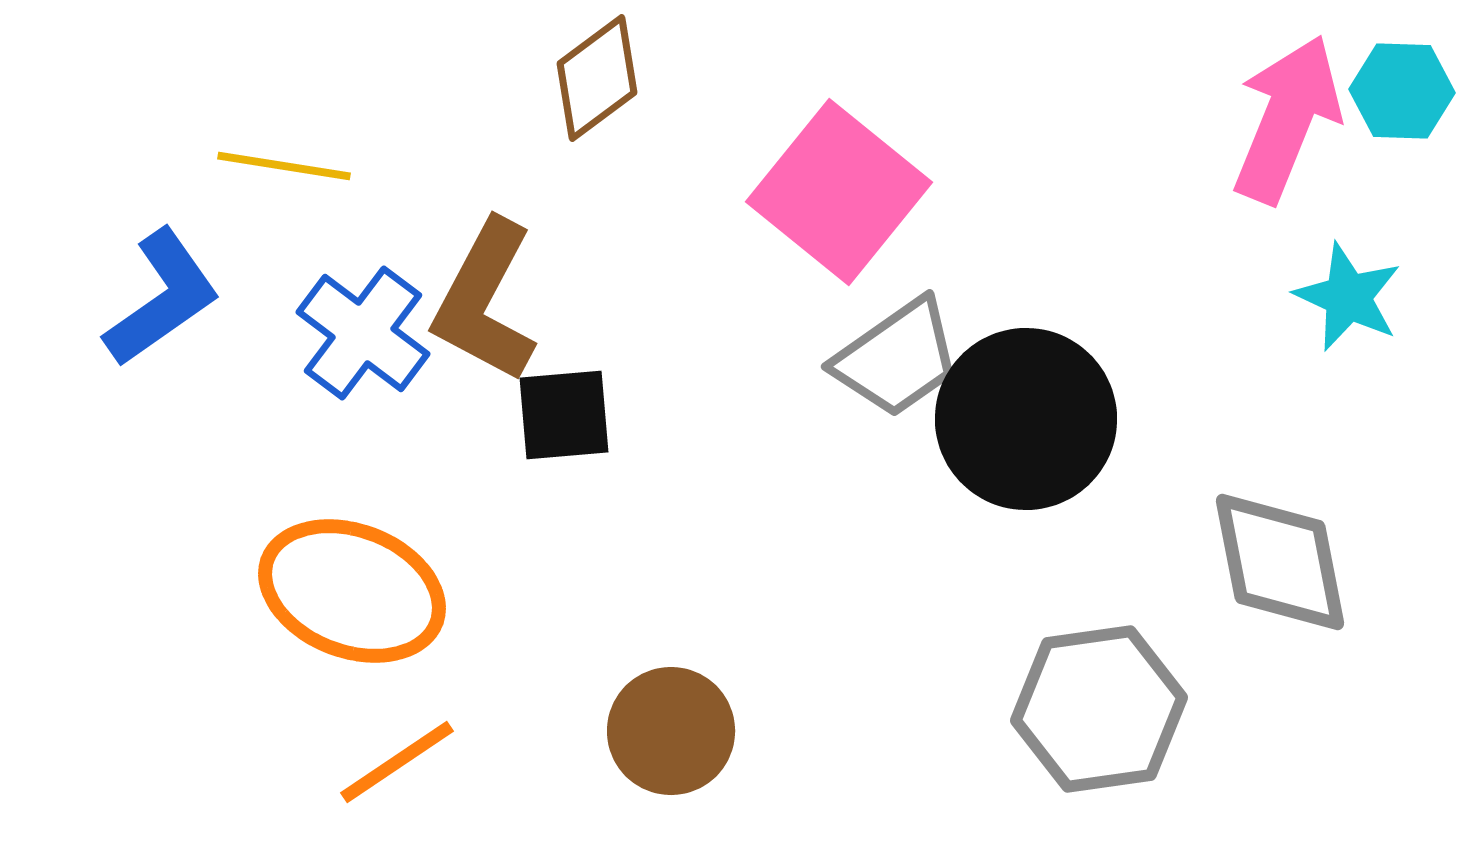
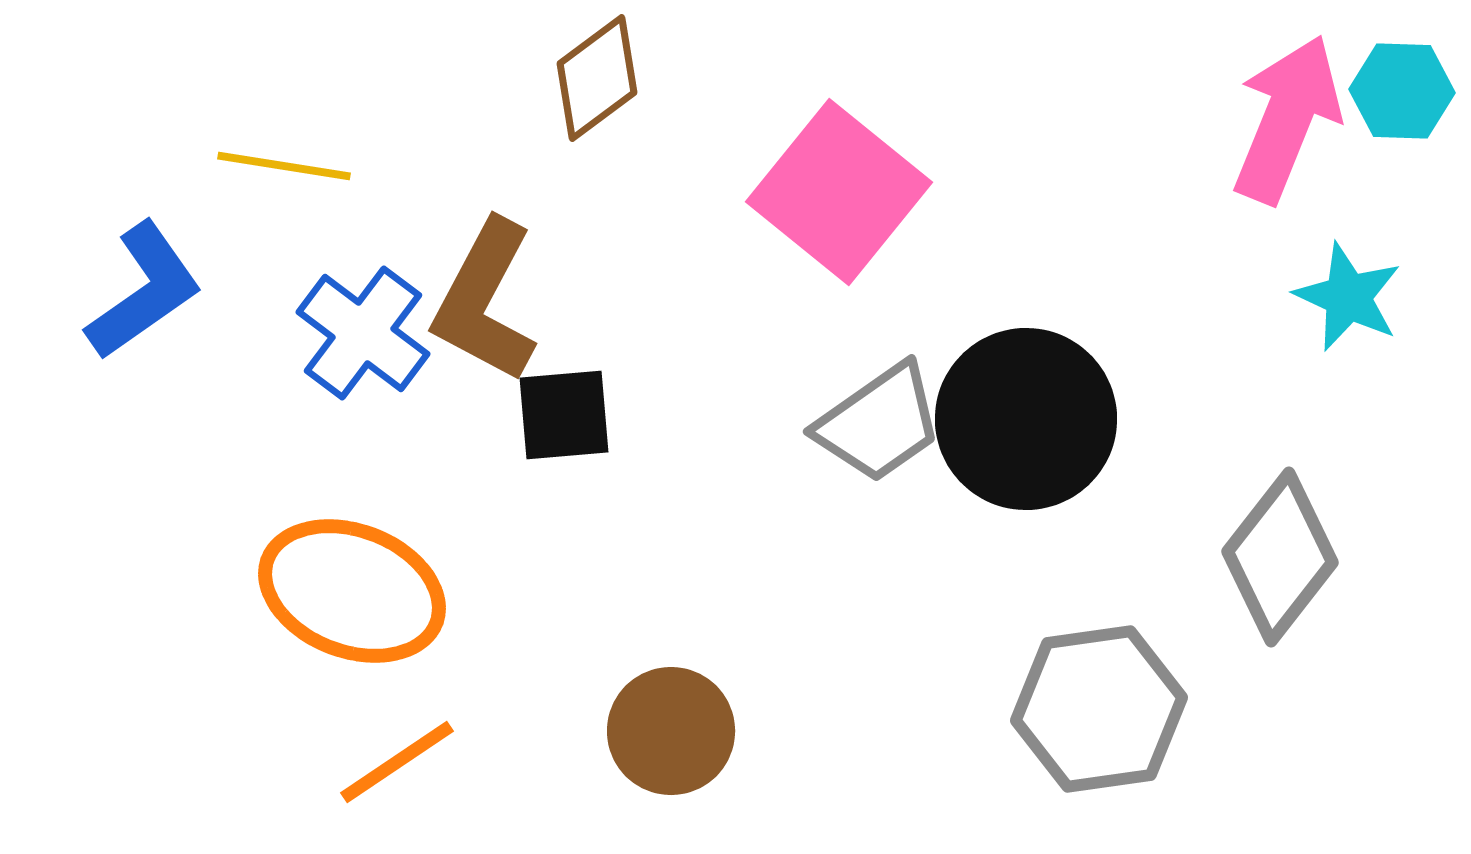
blue L-shape: moved 18 px left, 7 px up
gray trapezoid: moved 18 px left, 65 px down
gray diamond: moved 5 px up; rotated 49 degrees clockwise
